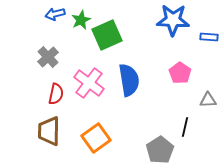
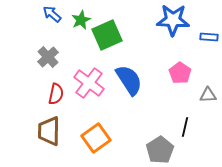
blue arrow: moved 3 px left; rotated 54 degrees clockwise
blue semicircle: rotated 24 degrees counterclockwise
gray triangle: moved 5 px up
